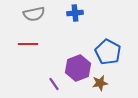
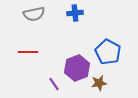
red line: moved 8 px down
purple hexagon: moved 1 px left
brown star: moved 1 px left
